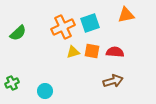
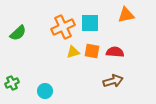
cyan square: rotated 18 degrees clockwise
